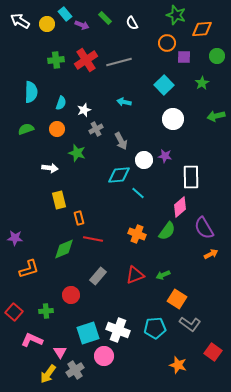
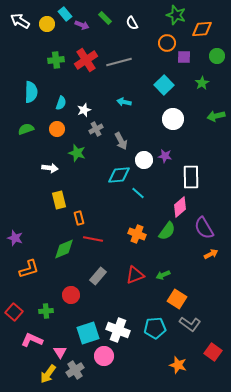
purple star at (15, 238): rotated 14 degrees clockwise
